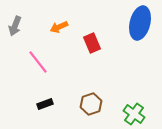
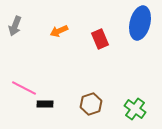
orange arrow: moved 4 px down
red rectangle: moved 8 px right, 4 px up
pink line: moved 14 px left, 26 px down; rotated 25 degrees counterclockwise
black rectangle: rotated 21 degrees clockwise
green cross: moved 1 px right, 5 px up
